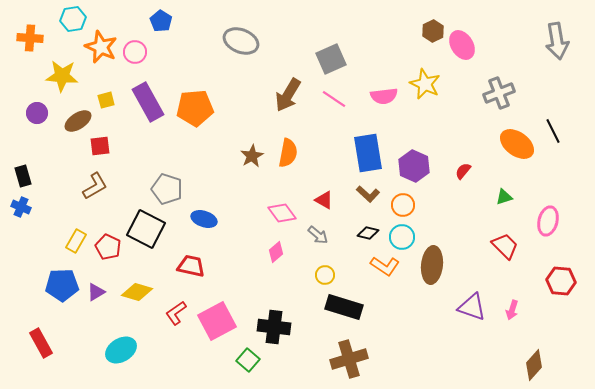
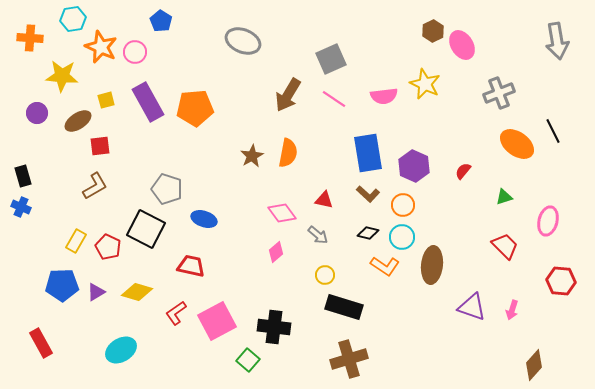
gray ellipse at (241, 41): moved 2 px right
red triangle at (324, 200): rotated 18 degrees counterclockwise
